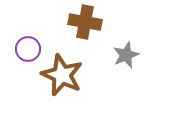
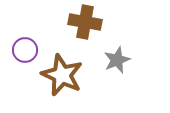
purple circle: moved 3 px left, 1 px down
gray star: moved 9 px left, 5 px down
